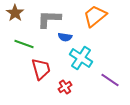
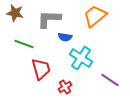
brown star: rotated 24 degrees counterclockwise
